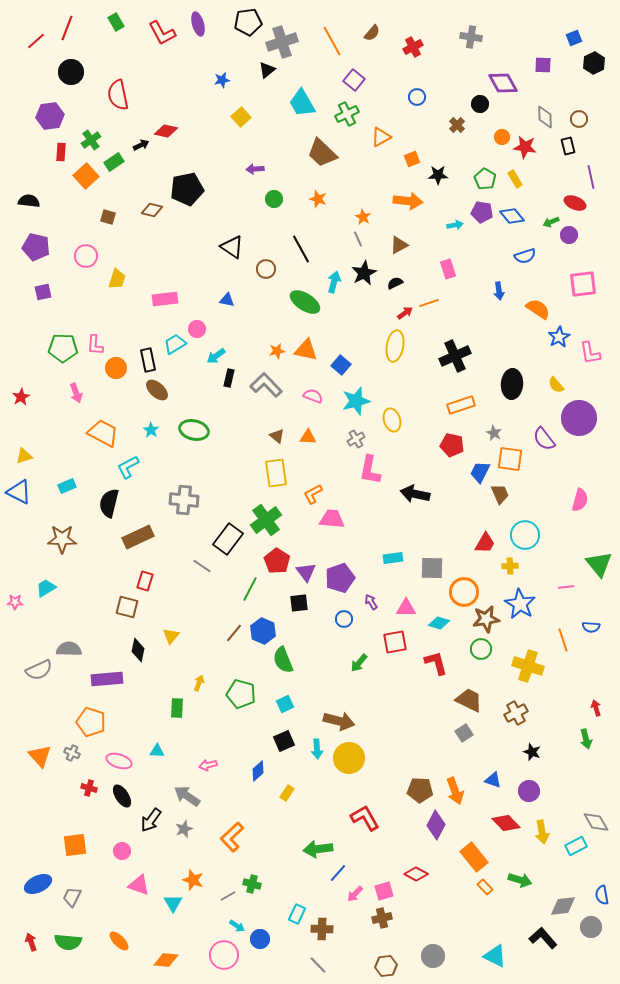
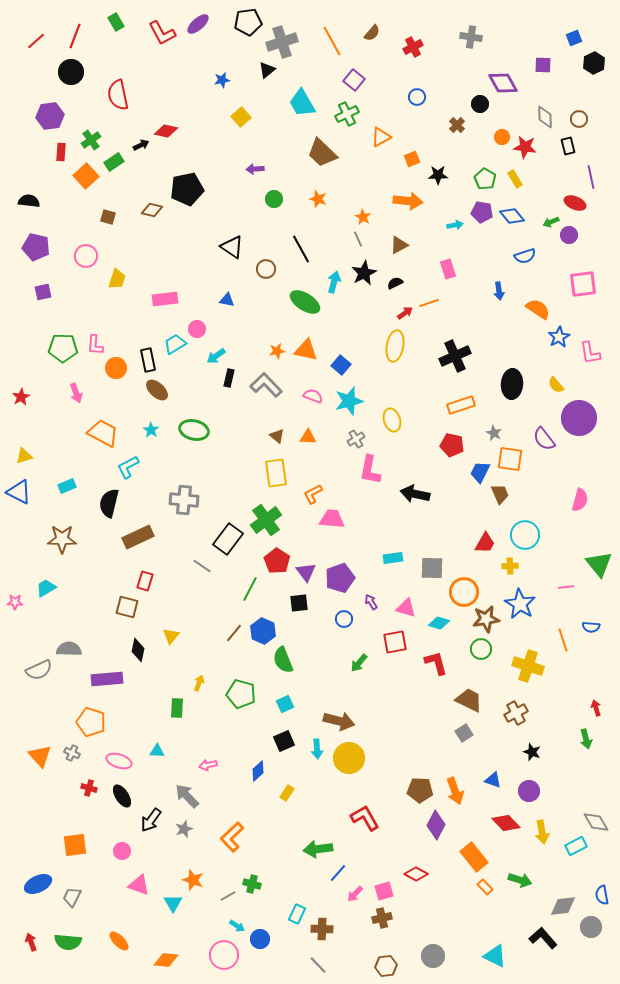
purple ellipse at (198, 24): rotated 65 degrees clockwise
red line at (67, 28): moved 8 px right, 8 px down
cyan star at (356, 401): moved 7 px left
pink triangle at (406, 608): rotated 15 degrees clockwise
gray arrow at (187, 796): rotated 12 degrees clockwise
